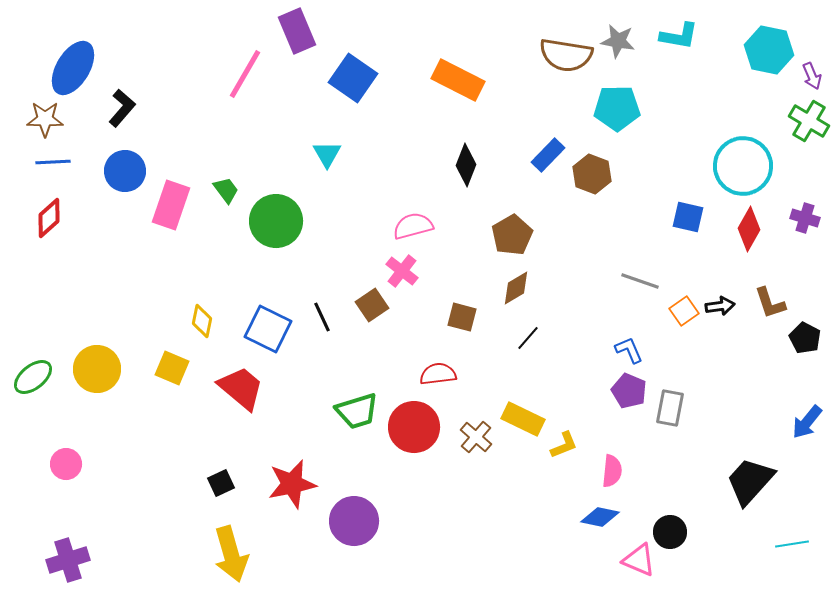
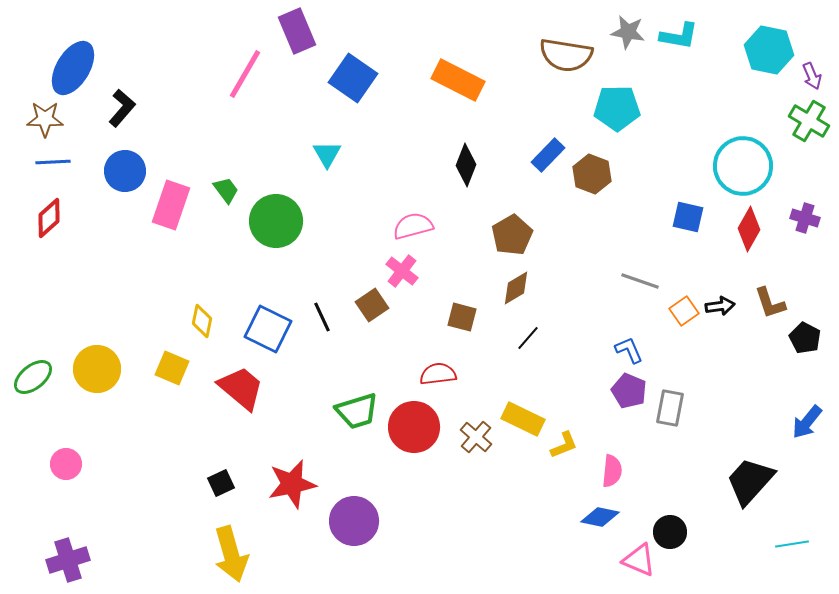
gray star at (618, 41): moved 10 px right, 9 px up
